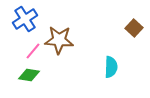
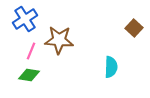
pink line: moved 2 px left; rotated 18 degrees counterclockwise
